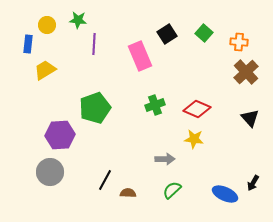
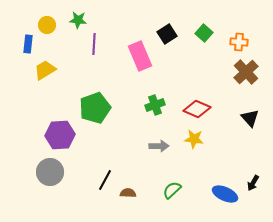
gray arrow: moved 6 px left, 13 px up
